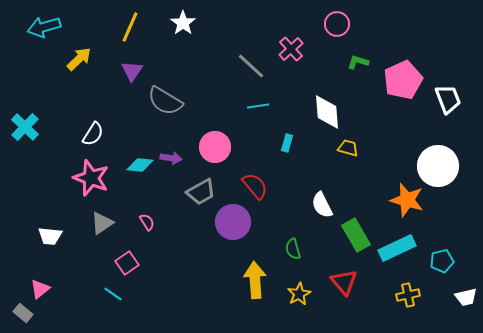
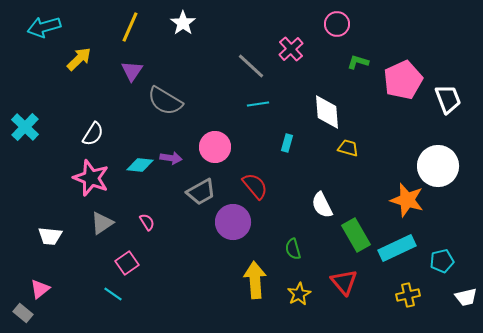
cyan line at (258, 106): moved 2 px up
